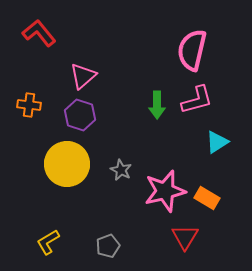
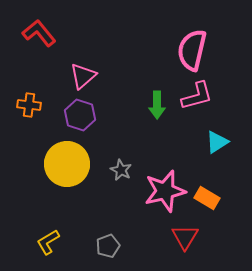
pink L-shape: moved 4 px up
